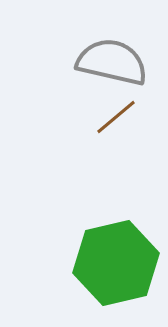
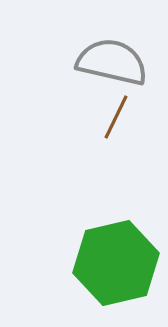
brown line: rotated 24 degrees counterclockwise
